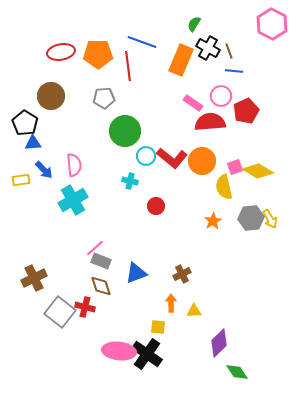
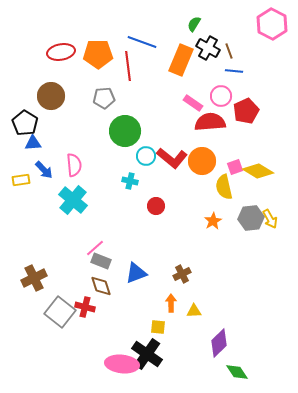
cyan cross at (73, 200): rotated 20 degrees counterclockwise
pink ellipse at (119, 351): moved 3 px right, 13 px down
